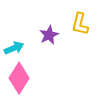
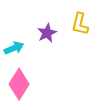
purple star: moved 2 px left, 2 px up
pink diamond: moved 6 px down
